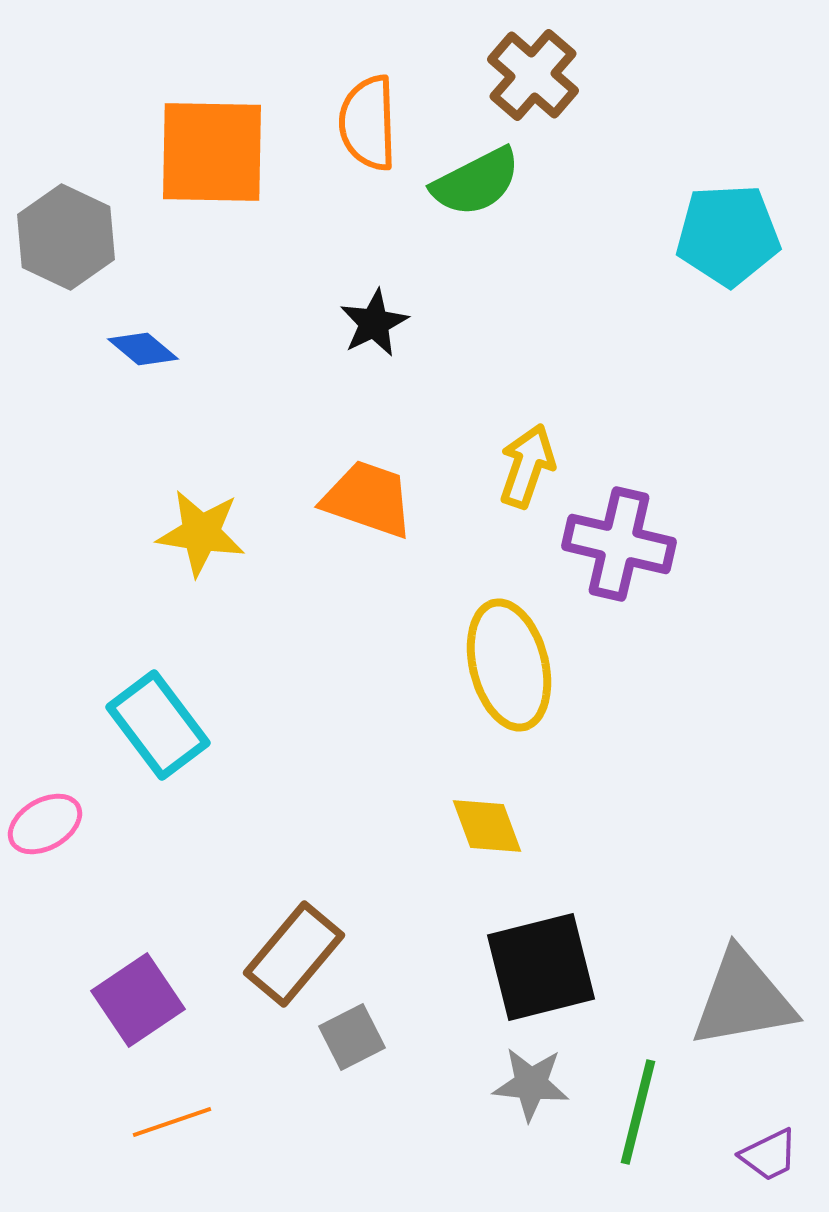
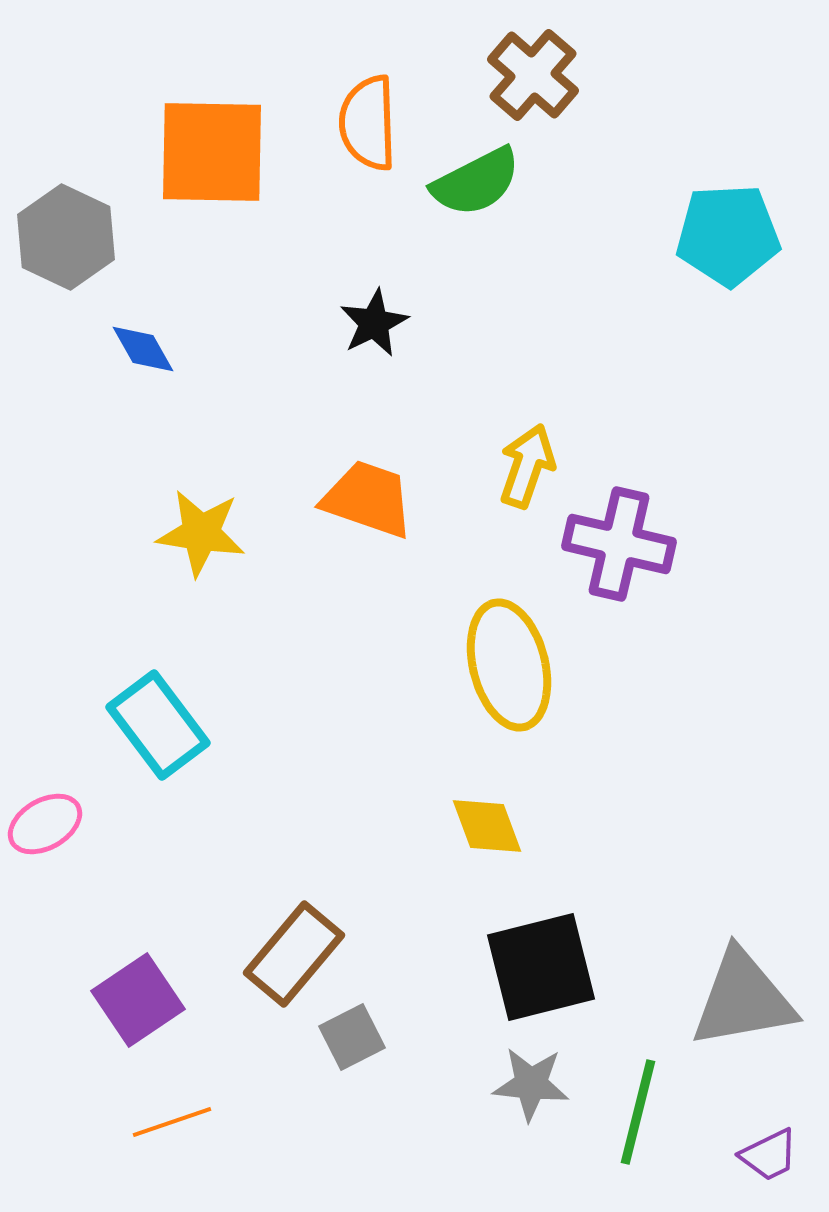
blue diamond: rotated 20 degrees clockwise
